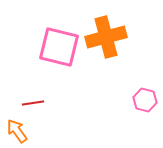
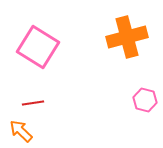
orange cross: moved 21 px right
pink square: moved 21 px left; rotated 18 degrees clockwise
orange arrow: moved 4 px right; rotated 10 degrees counterclockwise
